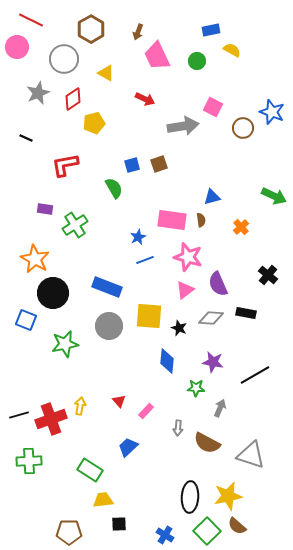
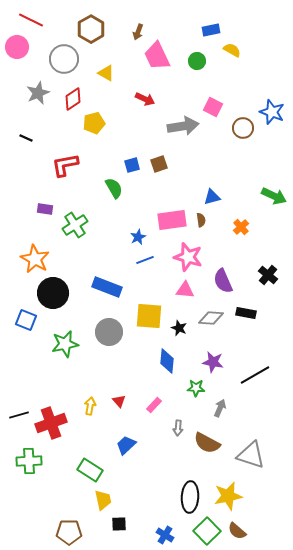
pink rectangle at (172, 220): rotated 16 degrees counterclockwise
purple semicircle at (218, 284): moved 5 px right, 3 px up
pink triangle at (185, 290): rotated 42 degrees clockwise
gray circle at (109, 326): moved 6 px down
yellow arrow at (80, 406): moved 10 px right
pink rectangle at (146, 411): moved 8 px right, 6 px up
red cross at (51, 419): moved 4 px down
blue trapezoid at (128, 447): moved 2 px left, 2 px up
yellow trapezoid at (103, 500): rotated 85 degrees clockwise
brown semicircle at (237, 526): moved 5 px down
